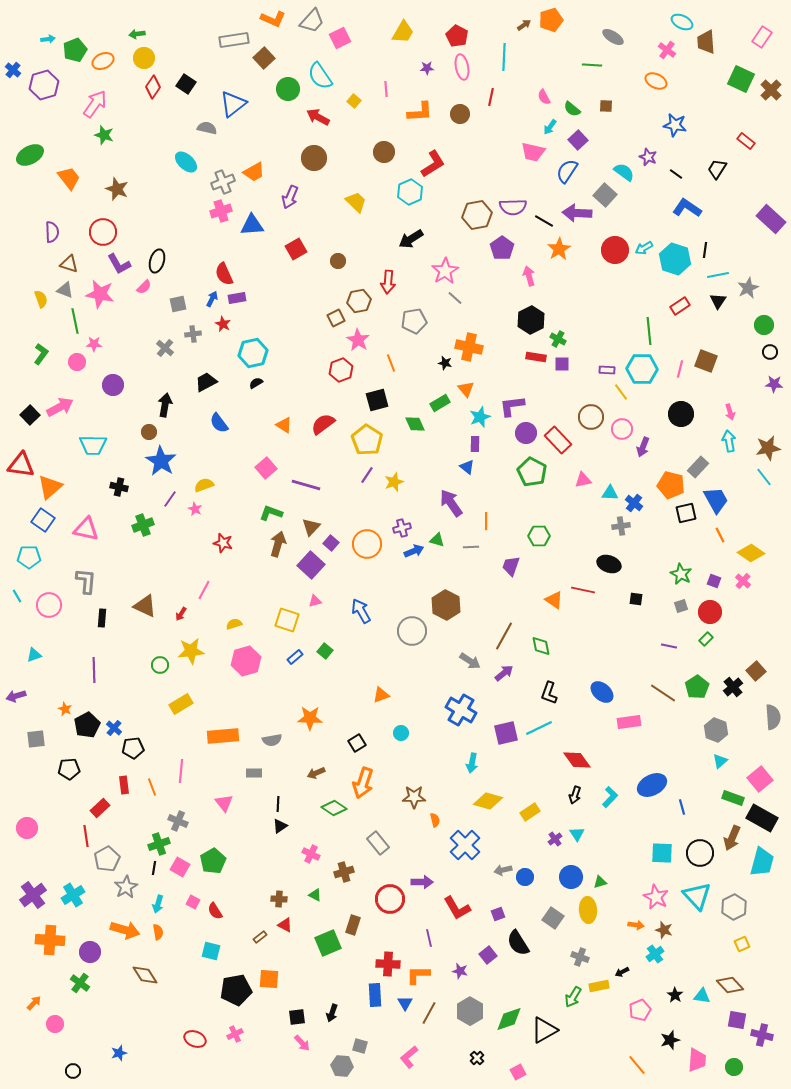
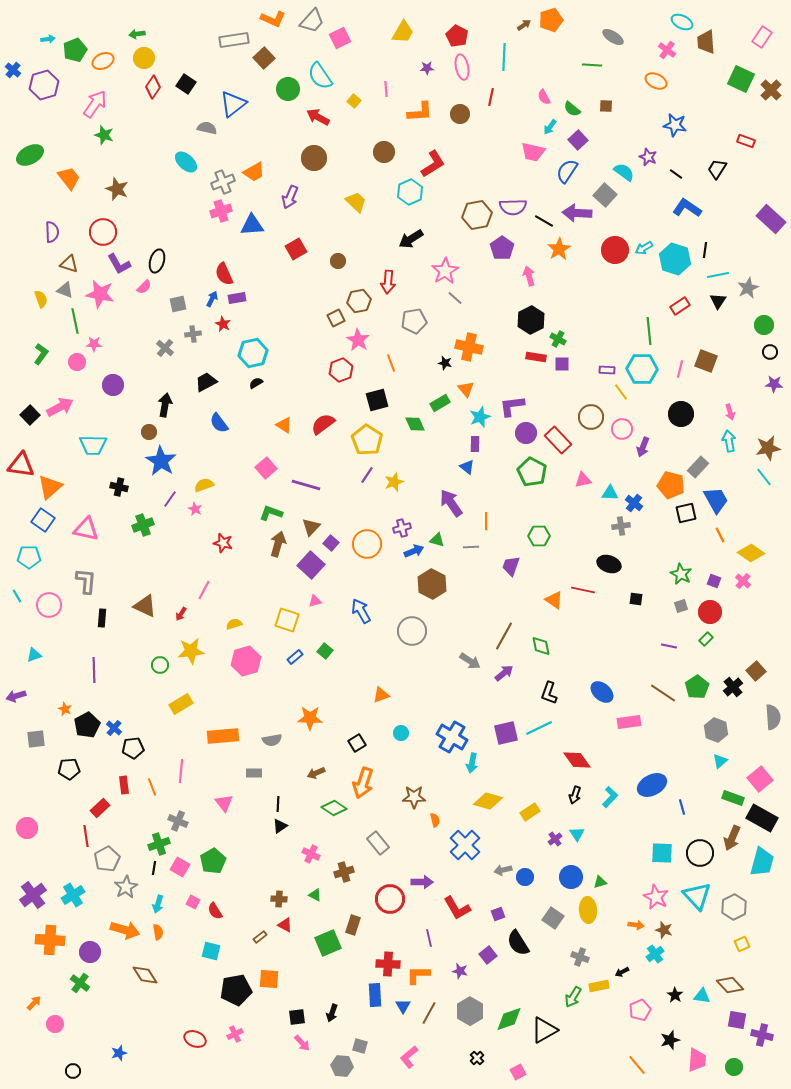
red rectangle at (746, 141): rotated 18 degrees counterclockwise
brown hexagon at (446, 605): moved 14 px left, 21 px up
blue cross at (461, 710): moved 9 px left, 27 px down
blue triangle at (405, 1003): moved 2 px left, 3 px down
